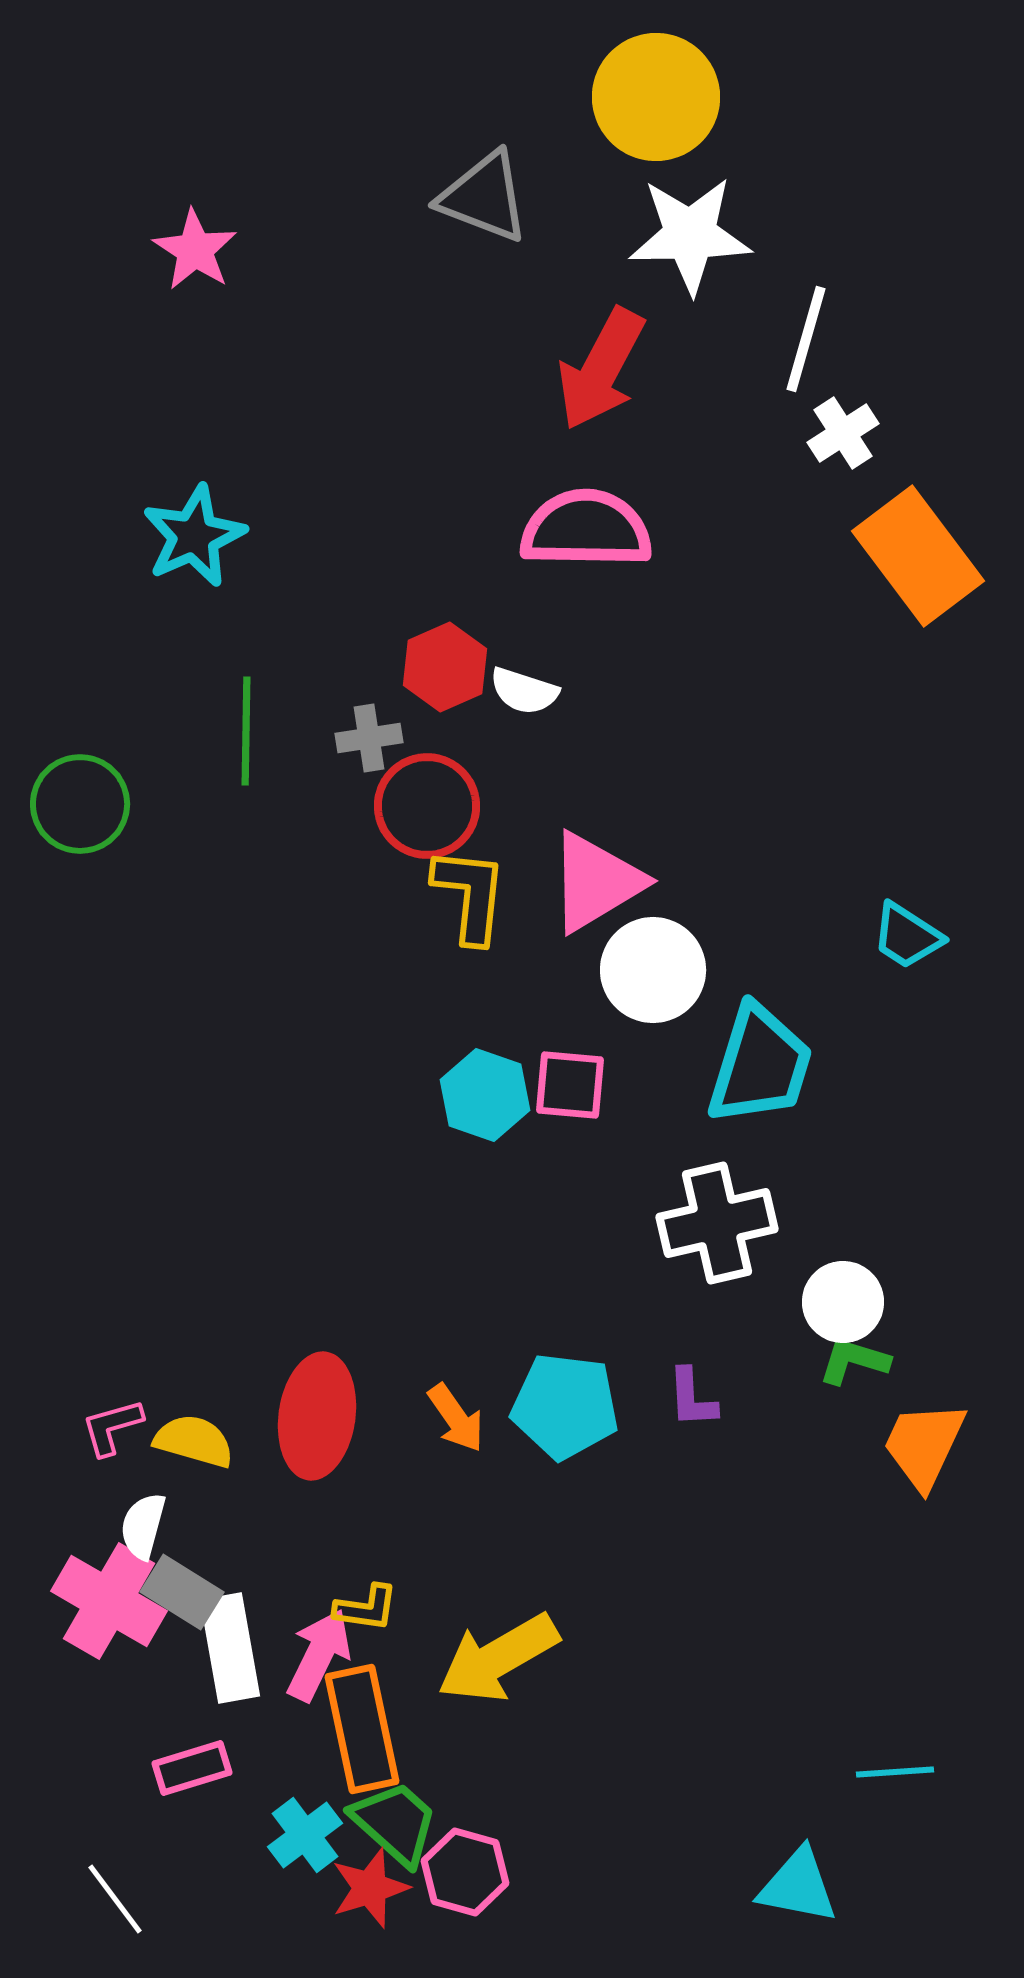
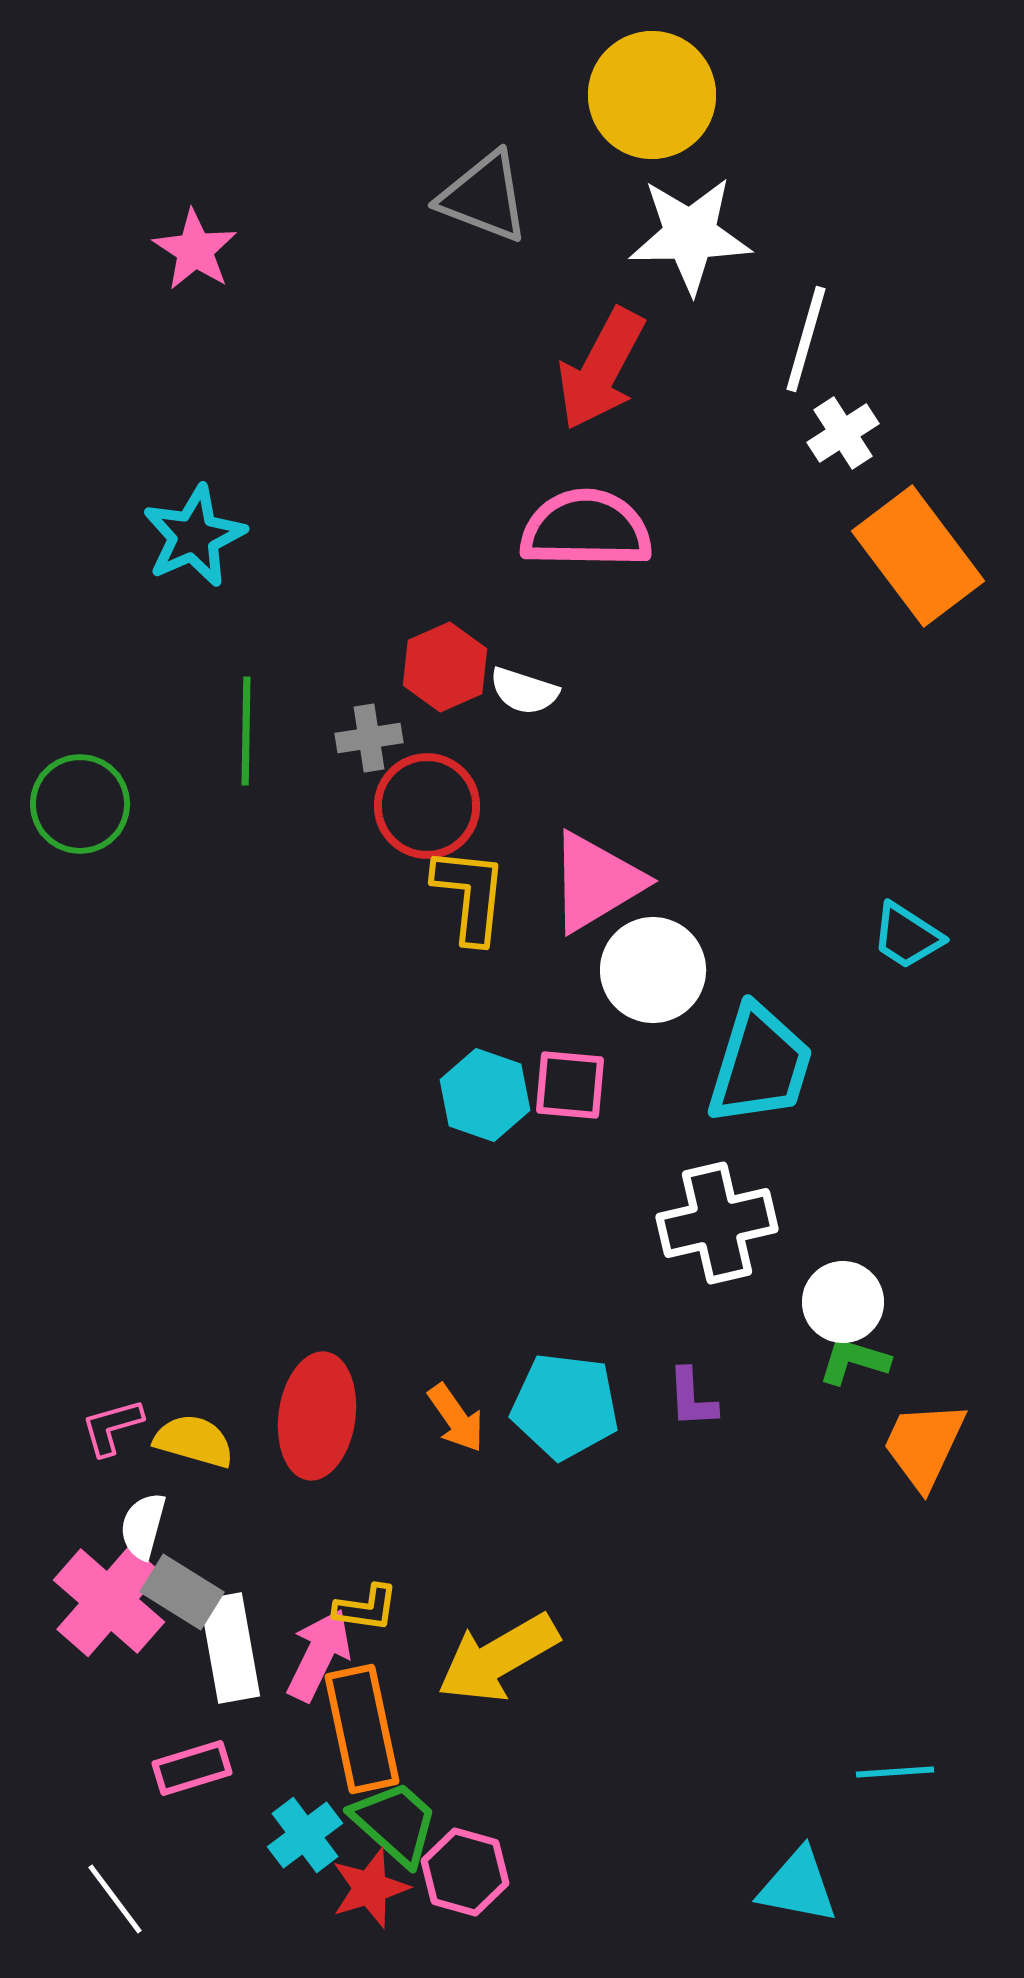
yellow circle at (656, 97): moved 4 px left, 2 px up
pink cross at (109, 1601): rotated 11 degrees clockwise
